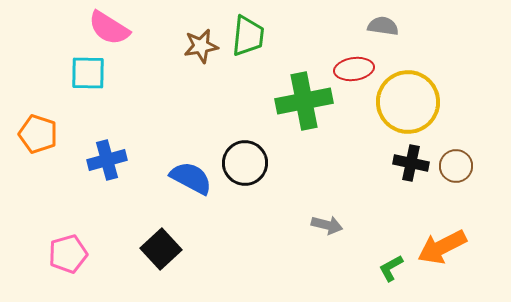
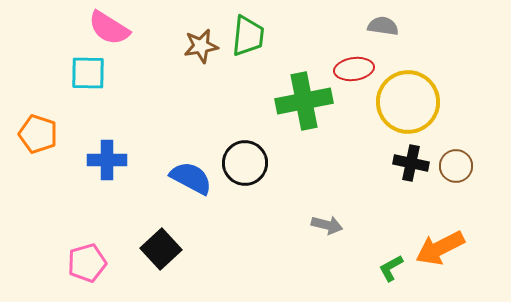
blue cross: rotated 15 degrees clockwise
orange arrow: moved 2 px left, 1 px down
pink pentagon: moved 19 px right, 9 px down
